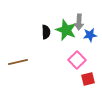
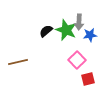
black semicircle: moved 1 px up; rotated 128 degrees counterclockwise
